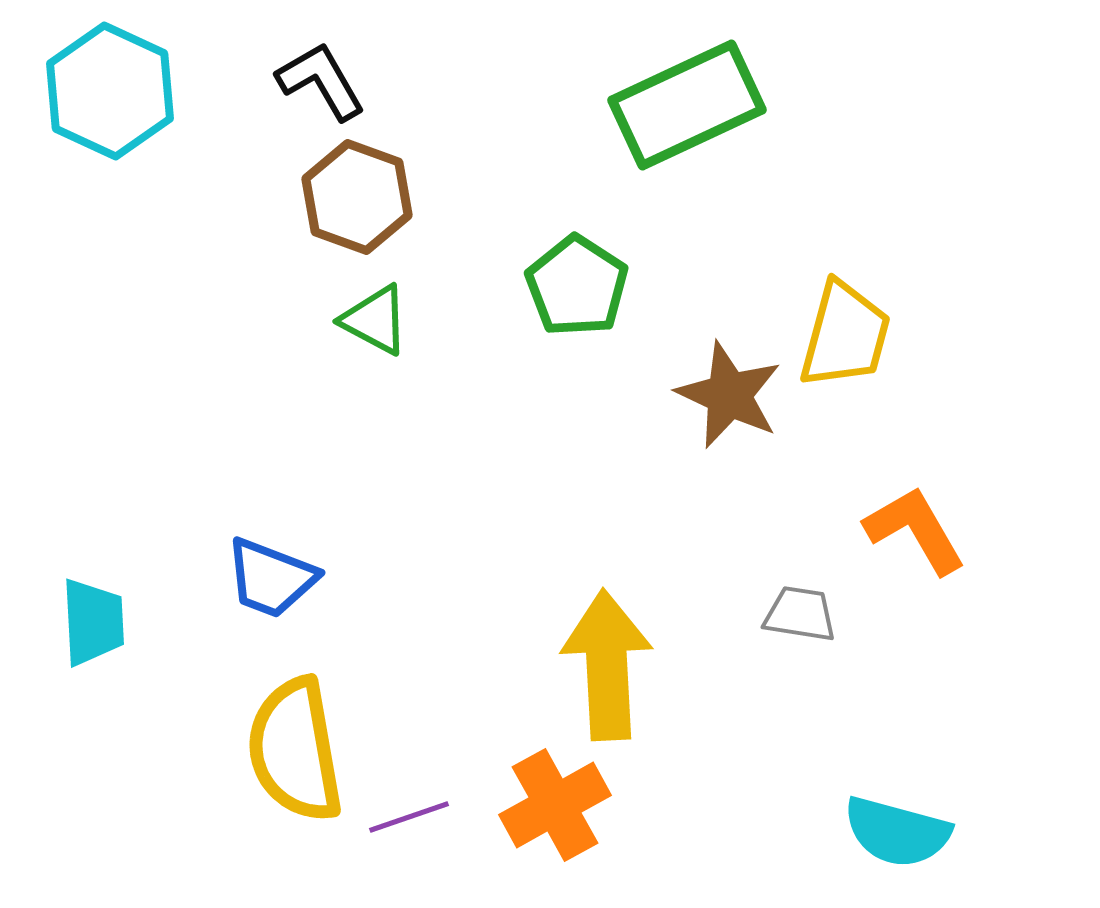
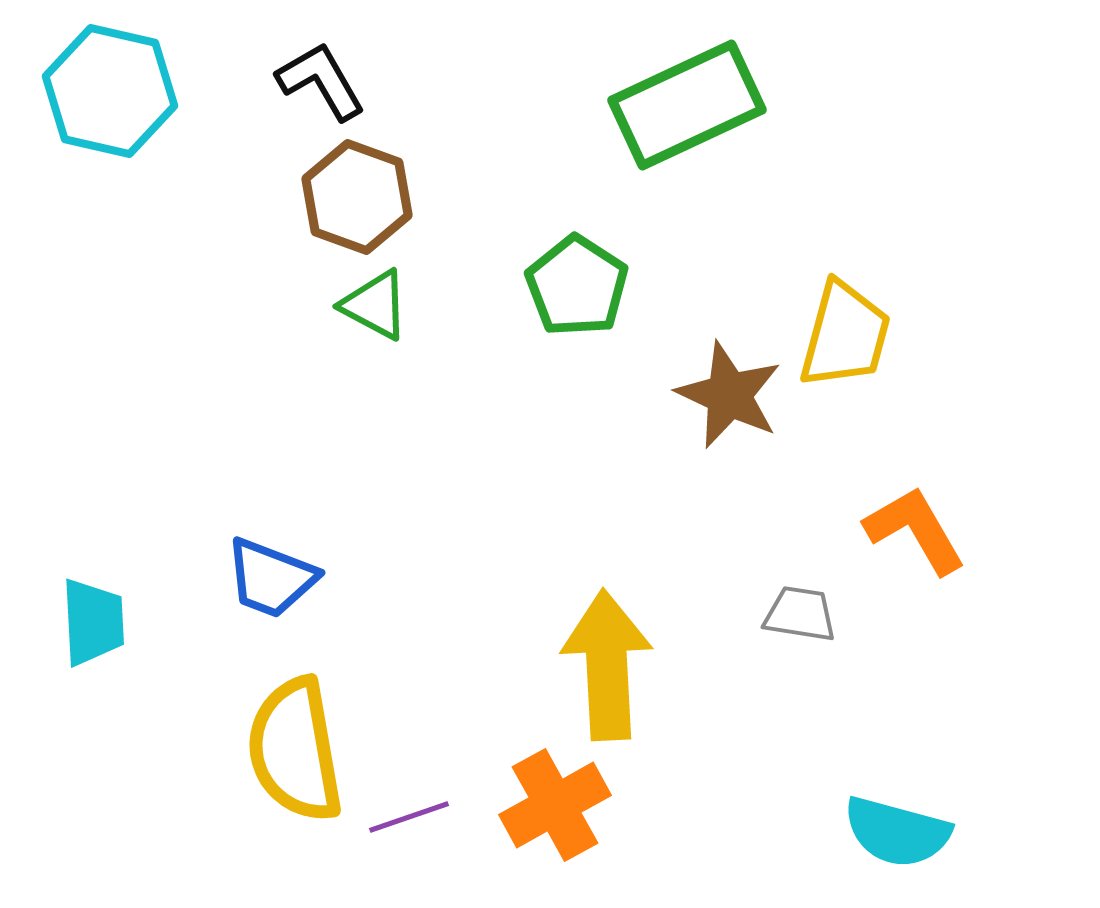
cyan hexagon: rotated 12 degrees counterclockwise
green triangle: moved 15 px up
